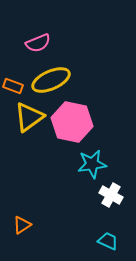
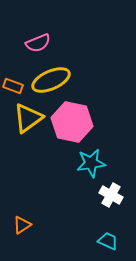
yellow triangle: moved 1 px left, 1 px down
cyan star: moved 1 px left, 1 px up
